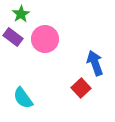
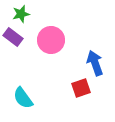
green star: rotated 18 degrees clockwise
pink circle: moved 6 px right, 1 px down
red square: rotated 24 degrees clockwise
